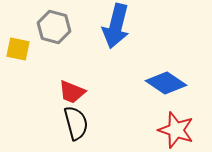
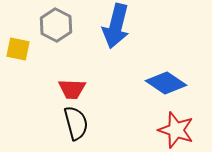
gray hexagon: moved 2 px right, 2 px up; rotated 12 degrees clockwise
red trapezoid: moved 3 px up; rotated 20 degrees counterclockwise
